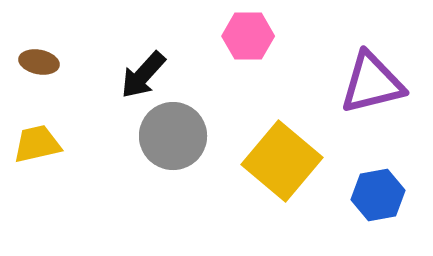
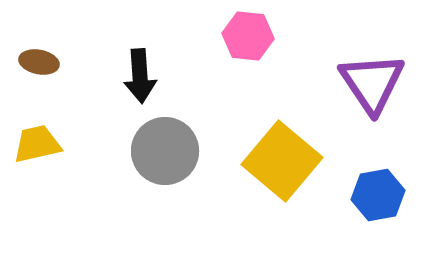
pink hexagon: rotated 6 degrees clockwise
black arrow: moved 3 px left, 1 px down; rotated 46 degrees counterclockwise
purple triangle: rotated 50 degrees counterclockwise
gray circle: moved 8 px left, 15 px down
